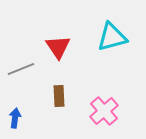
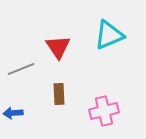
cyan triangle: moved 3 px left, 2 px up; rotated 8 degrees counterclockwise
brown rectangle: moved 2 px up
pink cross: rotated 28 degrees clockwise
blue arrow: moved 2 px left, 5 px up; rotated 102 degrees counterclockwise
